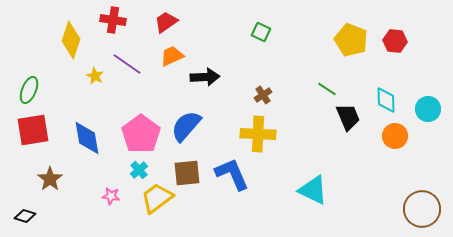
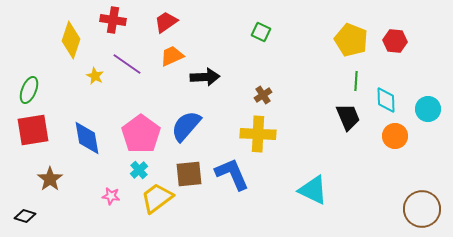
green line: moved 29 px right, 8 px up; rotated 60 degrees clockwise
brown square: moved 2 px right, 1 px down
